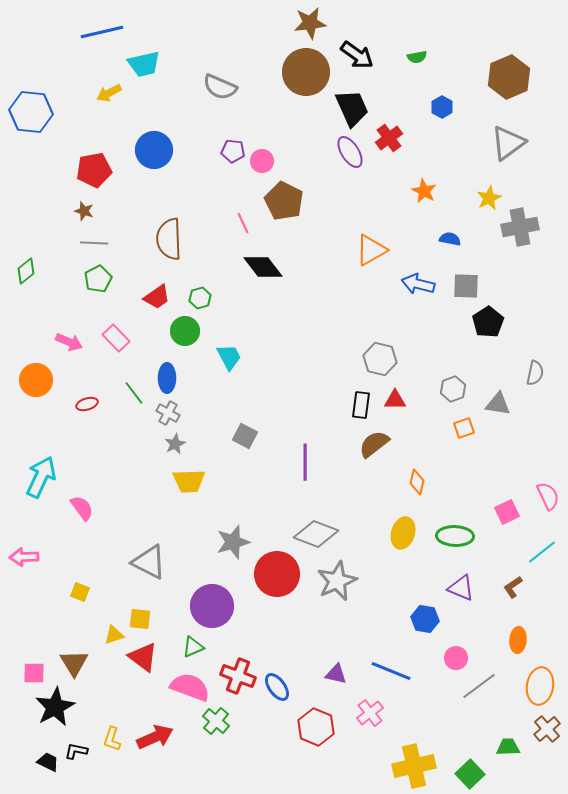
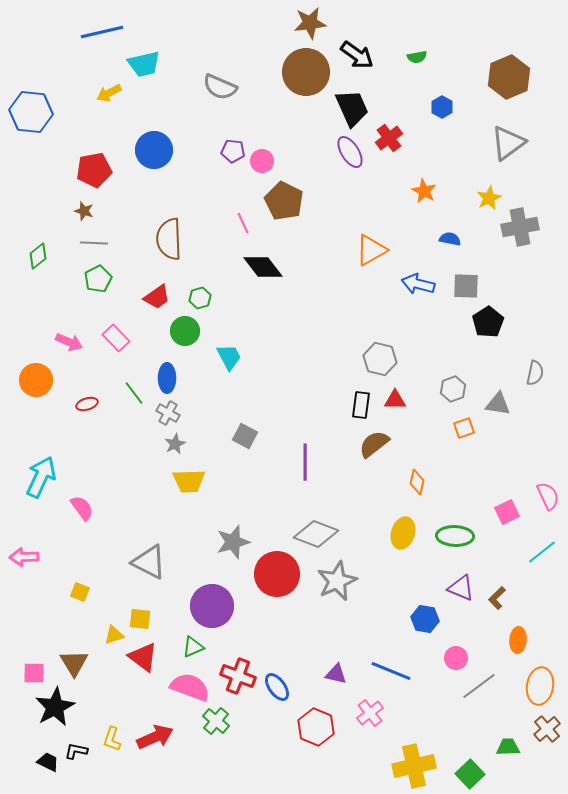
green diamond at (26, 271): moved 12 px right, 15 px up
brown L-shape at (513, 587): moved 16 px left, 11 px down; rotated 10 degrees counterclockwise
